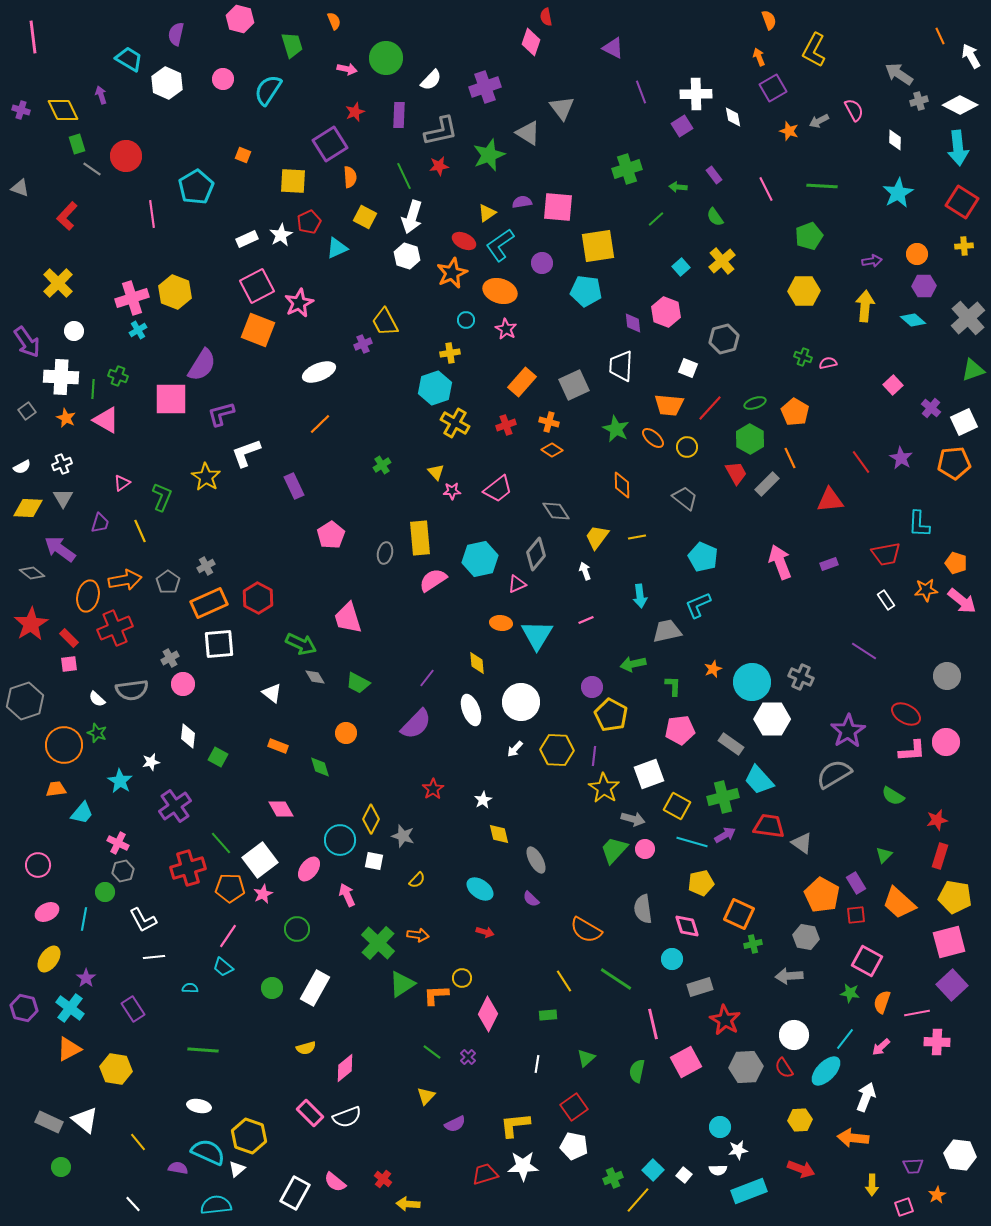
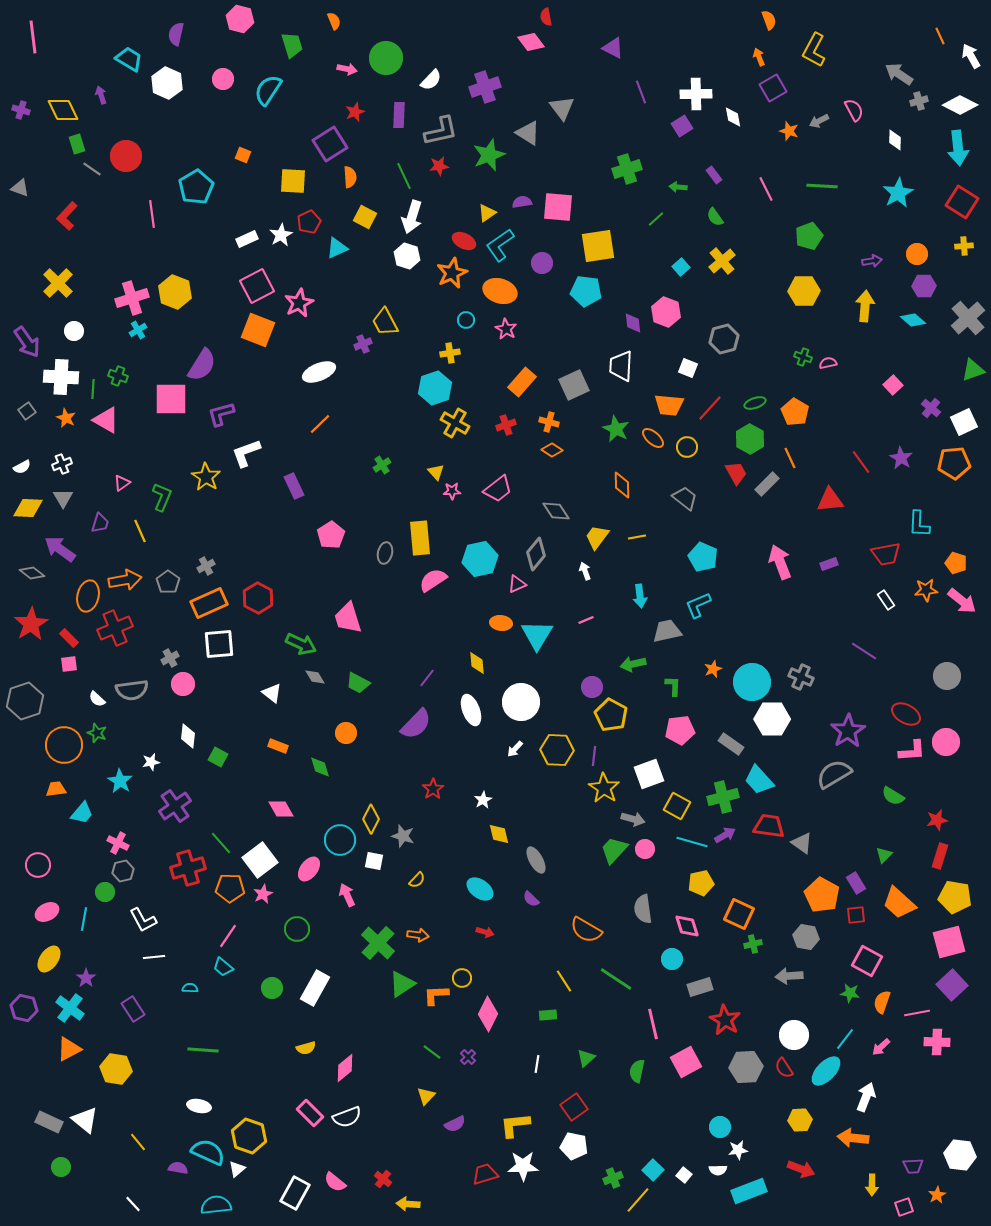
pink diamond at (531, 42): rotated 56 degrees counterclockwise
